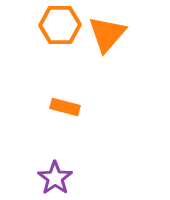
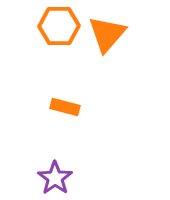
orange hexagon: moved 1 px left, 1 px down
